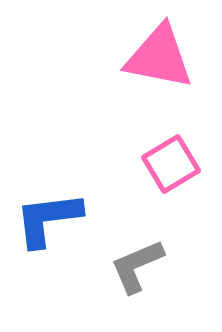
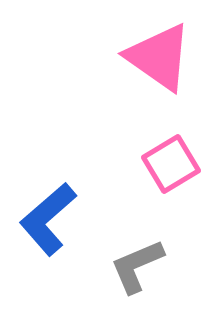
pink triangle: rotated 24 degrees clockwise
blue L-shape: rotated 34 degrees counterclockwise
